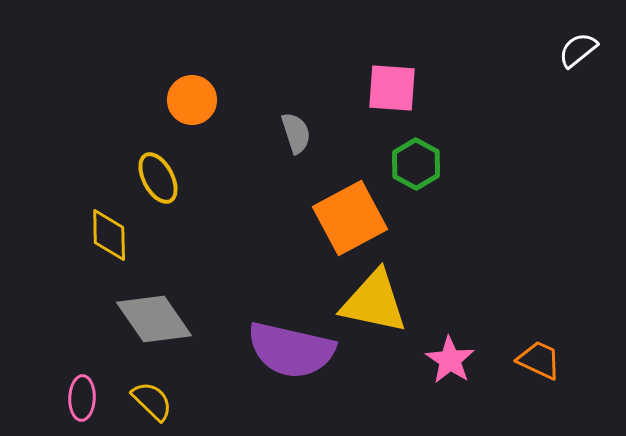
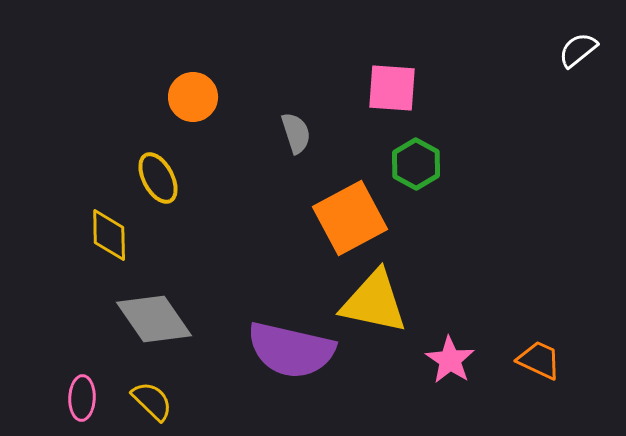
orange circle: moved 1 px right, 3 px up
